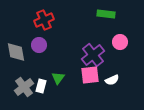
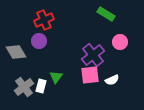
green rectangle: rotated 24 degrees clockwise
purple circle: moved 4 px up
gray diamond: rotated 20 degrees counterclockwise
green triangle: moved 2 px left, 1 px up
